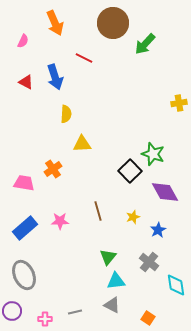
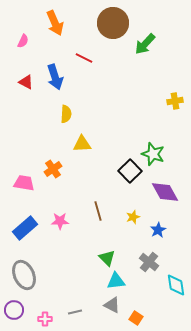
yellow cross: moved 4 px left, 2 px up
green triangle: moved 1 px left, 1 px down; rotated 24 degrees counterclockwise
purple circle: moved 2 px right, 1 px up
orange square: moved 12 px left
